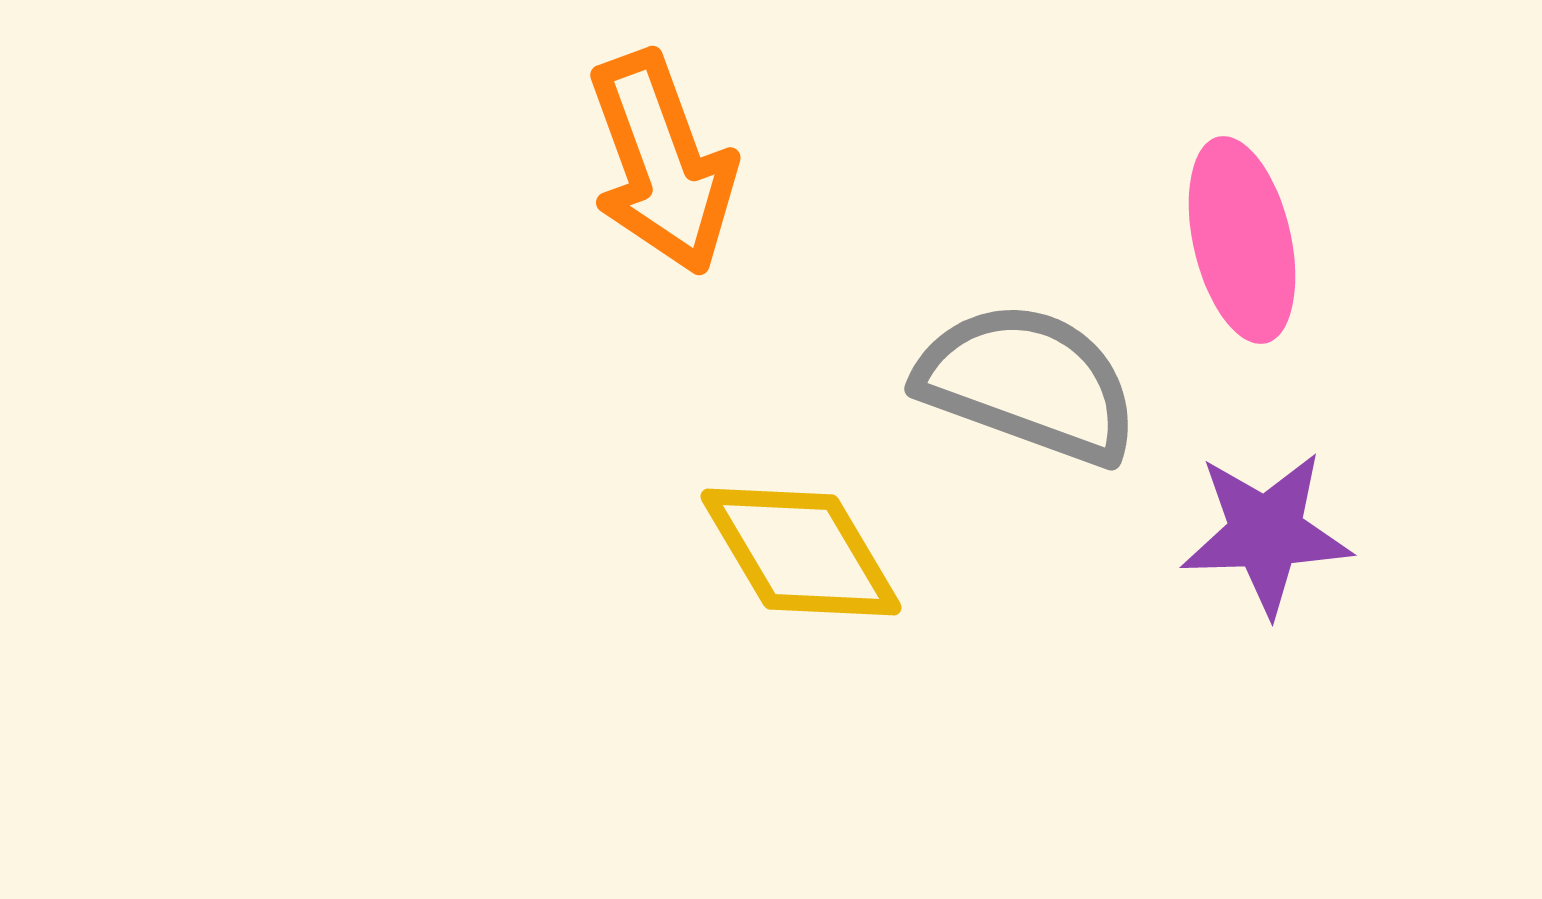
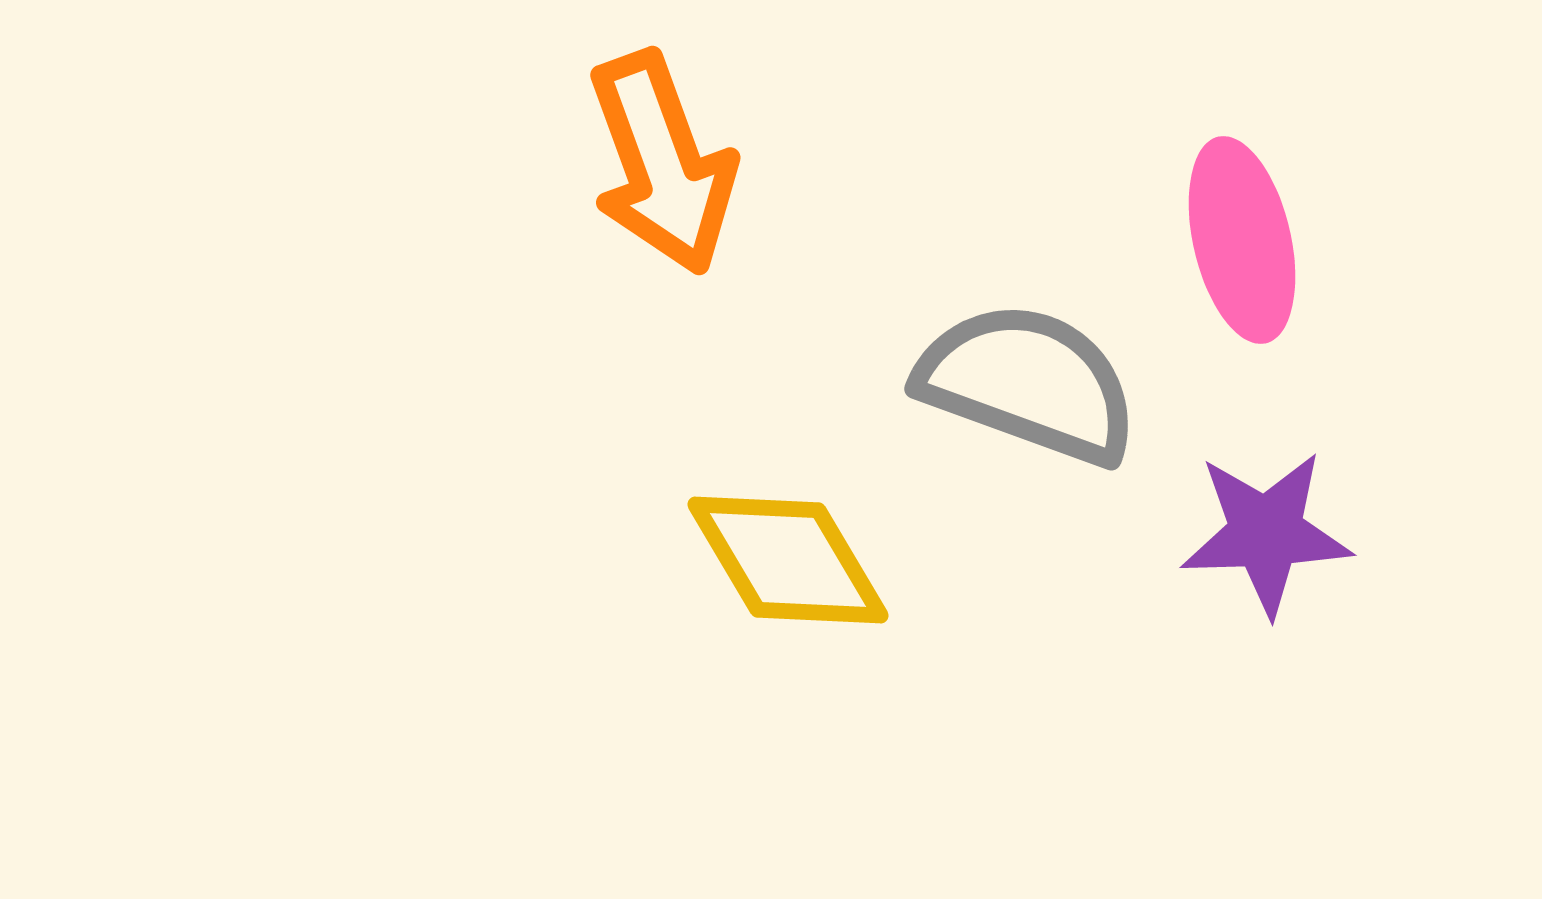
yellow diamond: moved 13 px left, 8 px down
